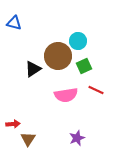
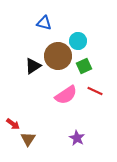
blue triangle: moved 30 px right
black triangle: moved 3 px up
red line: moved 1 px left, 1 px down
pink semicircle: rotated 25 degrees counterclockwise
red arrow: rotated 40 degrees clockwise
purple star: rotated 21 degrees counterclockwise
